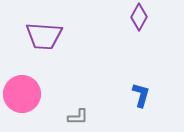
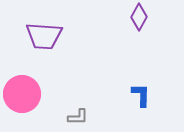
blue L-shape: rotated 15 degrees counterclockwise
